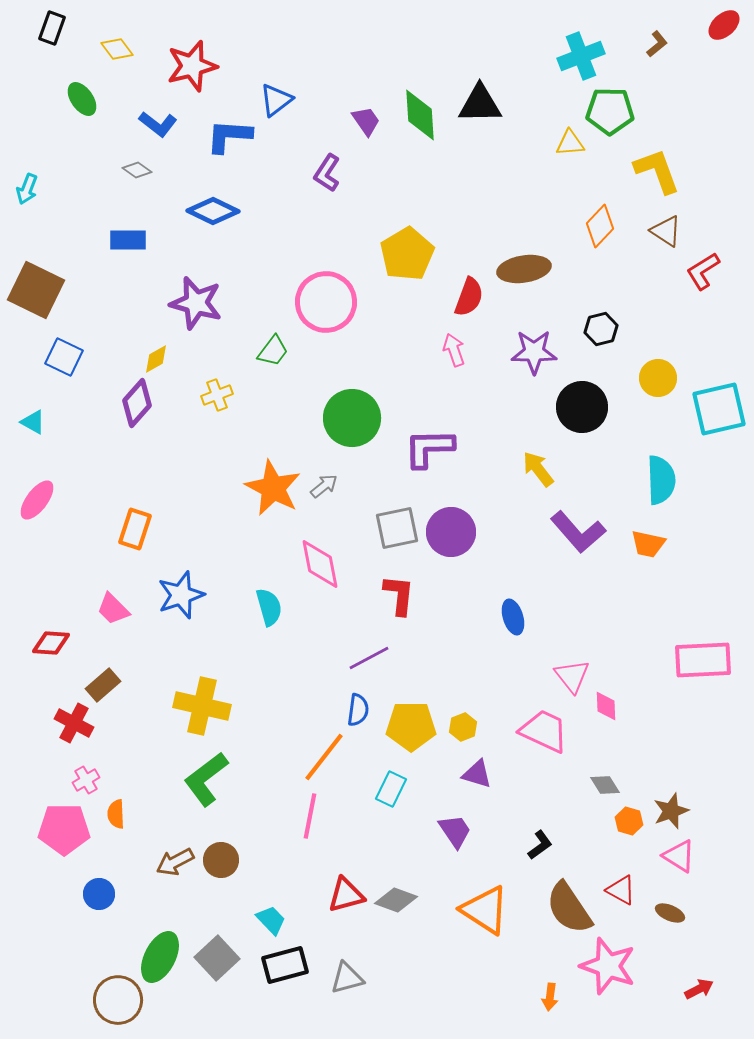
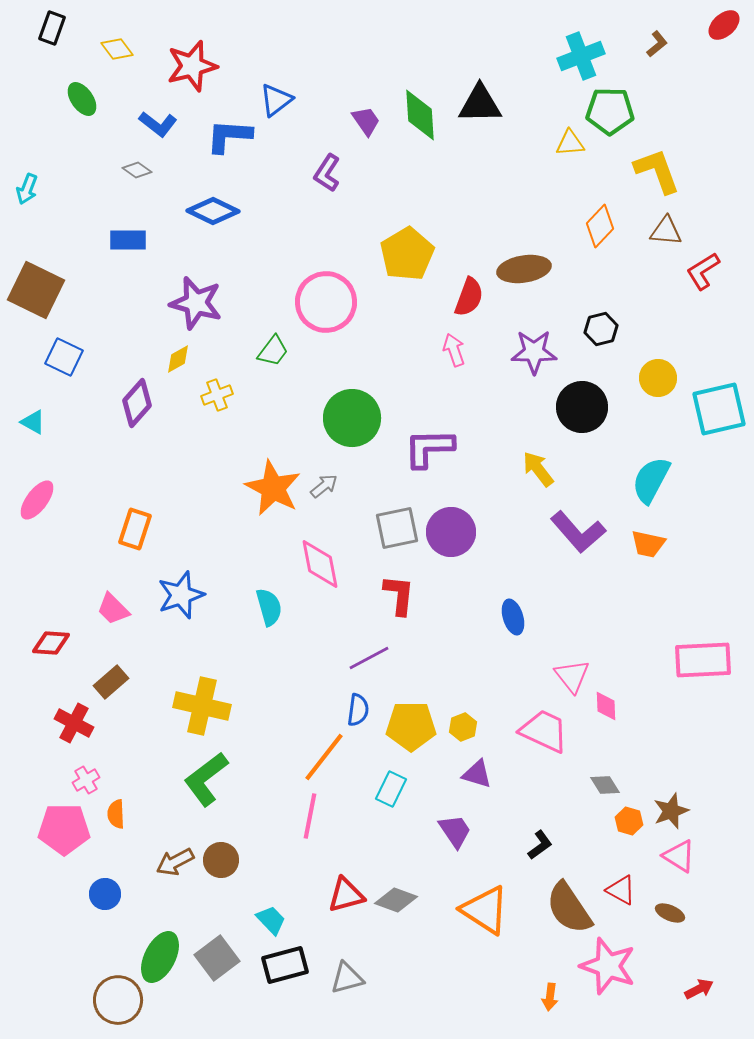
brown triangle at (666, 231): rotated 28 degrees counterclockwise
yellow diamond at (156, 359): moved 22 px right
cyan semicircle at (661, 480): moved 10 px left; rotated 150 degrees counterclockwise
brown rectangle at (103, 685): moved 8 px right, 3 px up
blue circle at (99, 894): moved 6 px right
gray square at (217, 958): rotated 6 degrees clockwise
